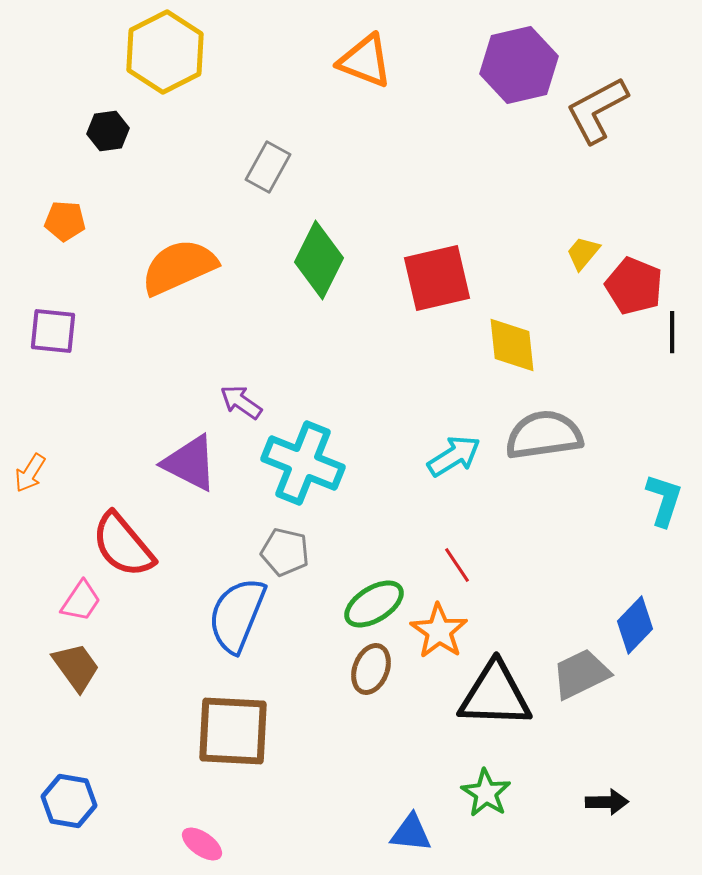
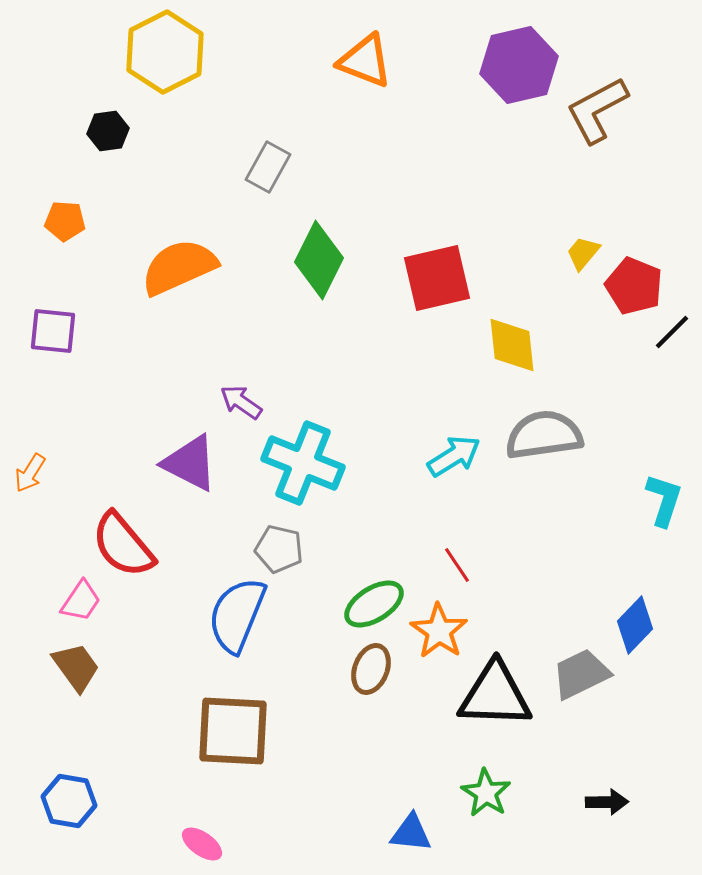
black line: rotated 45 degrees clockwise
gray pentagon: moved 6 px left, 3 px up
